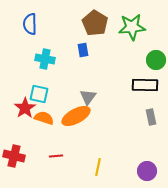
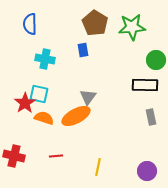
red star: moved 5 px up
